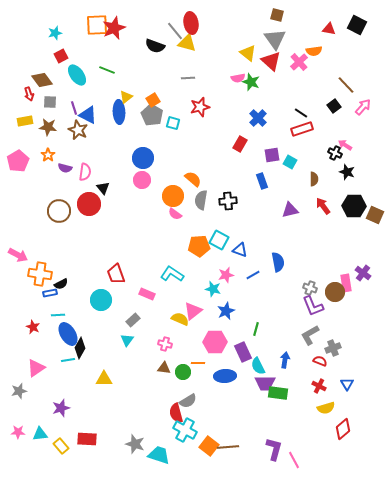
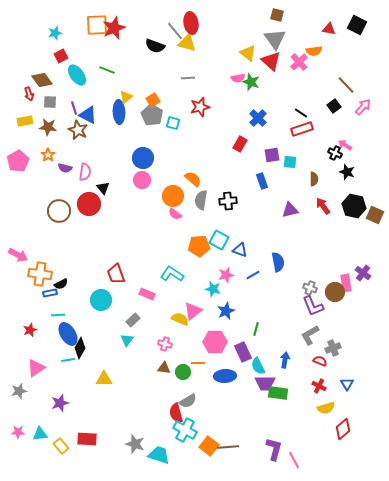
cyan square at (290, 162): rotated 24 degrees counterclockwise
black hexagon at (354, 206): rotated 10 degrees clockwise
red star at (33, 327): moved 3 px left, 3 px down; rotated 24 degrees clockwise
purple star at (61, 408): moved 1 px left, 5 px up
